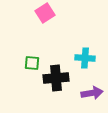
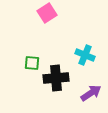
pink square: moved 2 px right
cyan cross: moved 3 px up; rotated 18 degrees clockwise
purple arrow: moved 1 px left; rotated 25 degrees counterclockwise
